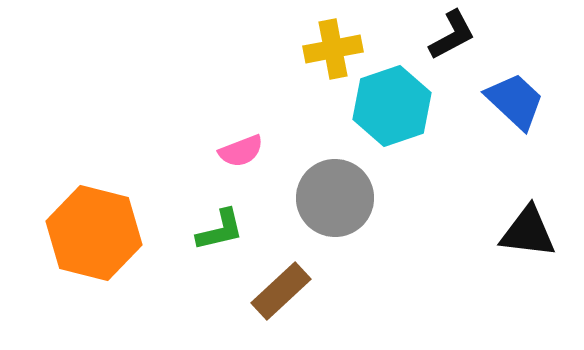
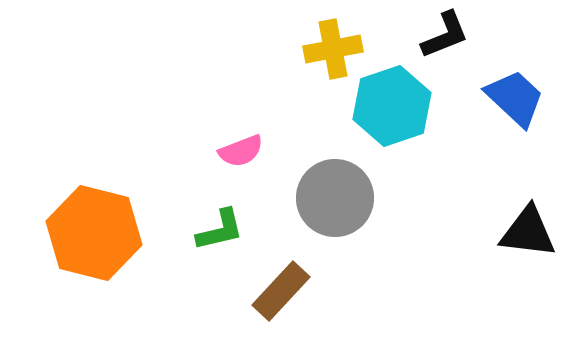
black L-shape: moved 7 px left; rotated 6 degrees clockwise
blue trapezoid: moved 3 px up
brown rectangle: rotated 4 degrees counterclockwise
